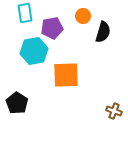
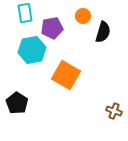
cyan hexagon: moved 2 px left, 1 px up
orange square: rotated 32 degrees clockwise
